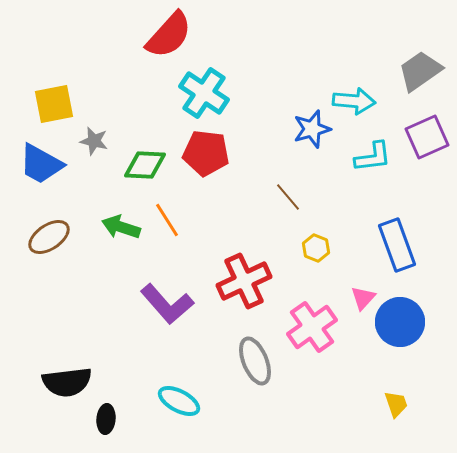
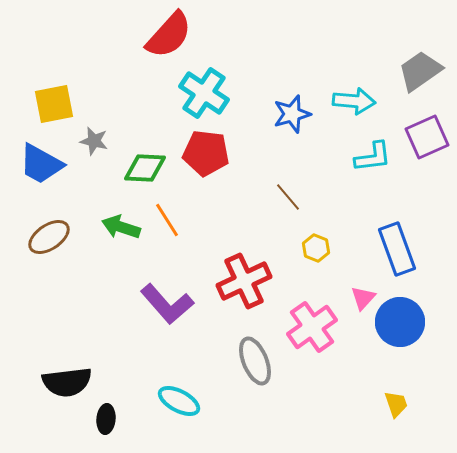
blue star: moved 20 px left, 15 px up
green diamond: moved 3 px down
blue rectangle: moved 4 px down
